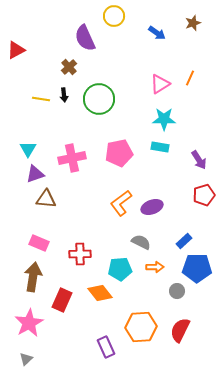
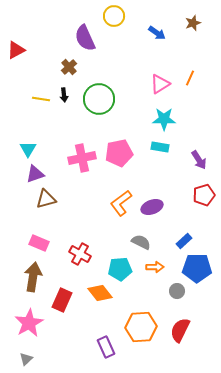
pink cross: moved 10 px right
brown triangle: rotated 20 degrees counterclockwise
red cross: rotated 30 degrees clockwise
